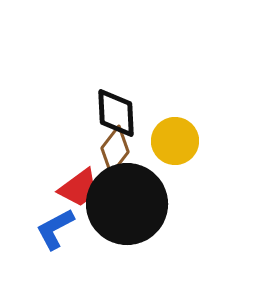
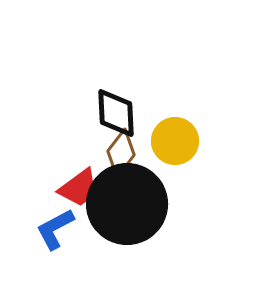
brown diamond: moved 6 px right, 3 px down
